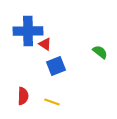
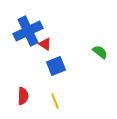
blue cross: rotated 24 degrees counterclockwise
yellow line: moved 3 px right, 1 px up; rotated 49 degrees clockwise
